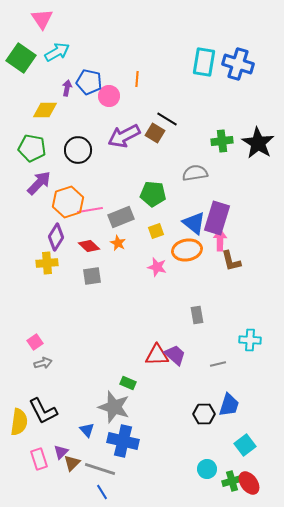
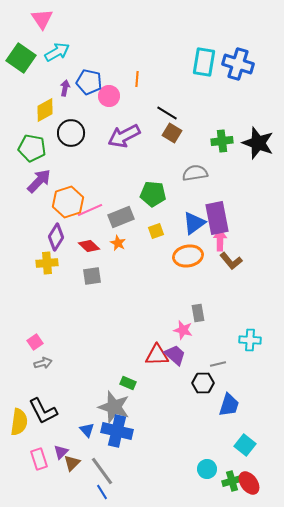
purple arrow at (67, 88): moved 2 px left
yellow diamond at (45, 110): rotated 30 degrees counterclockwise
black line at (167, 119): moved 6 px up
brown square at (155, 133): moved 17 px right
black star at (258, 143): rotated 12 degrees counterclockwise
black circle at (78, 150): moved 7 px left, 17 px up
purple arrow at (39, 183): moved 2 px up
pink line at (90, 210): rotated 15 degrees counterclockwise
purple rectangle at (217, 218): rotated 28 degrees counterclockwise
blue triangle at (194, 223): rotated 45 degrees clockwise
orange ellipse at (187, 250): moved 1 px right, 6 px down
brown L-shape at (231, 261): rotated 25 degrees counterclockwise
pink star at (157, 267): moved 26 px right, 63 px down
gray rectangle at (197, 315): moved 1 px right, 2 px up
black hexagon at (204, 414): moved 1 px left, 31 px up
blue cross at (123, 441): moved 6 px left, 10 px up
cyan square at (245, 445): rotated 15 degrees counterclockwise
gray line at (100, 469): moved 2 px right, 2 px down; rotated 36 degrees clockwise
